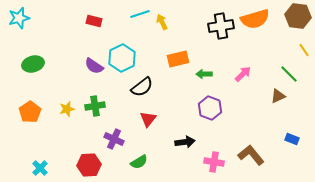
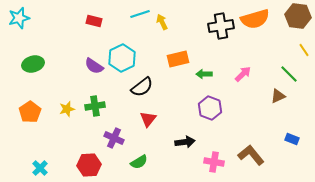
purple cross: moved 1 px up
